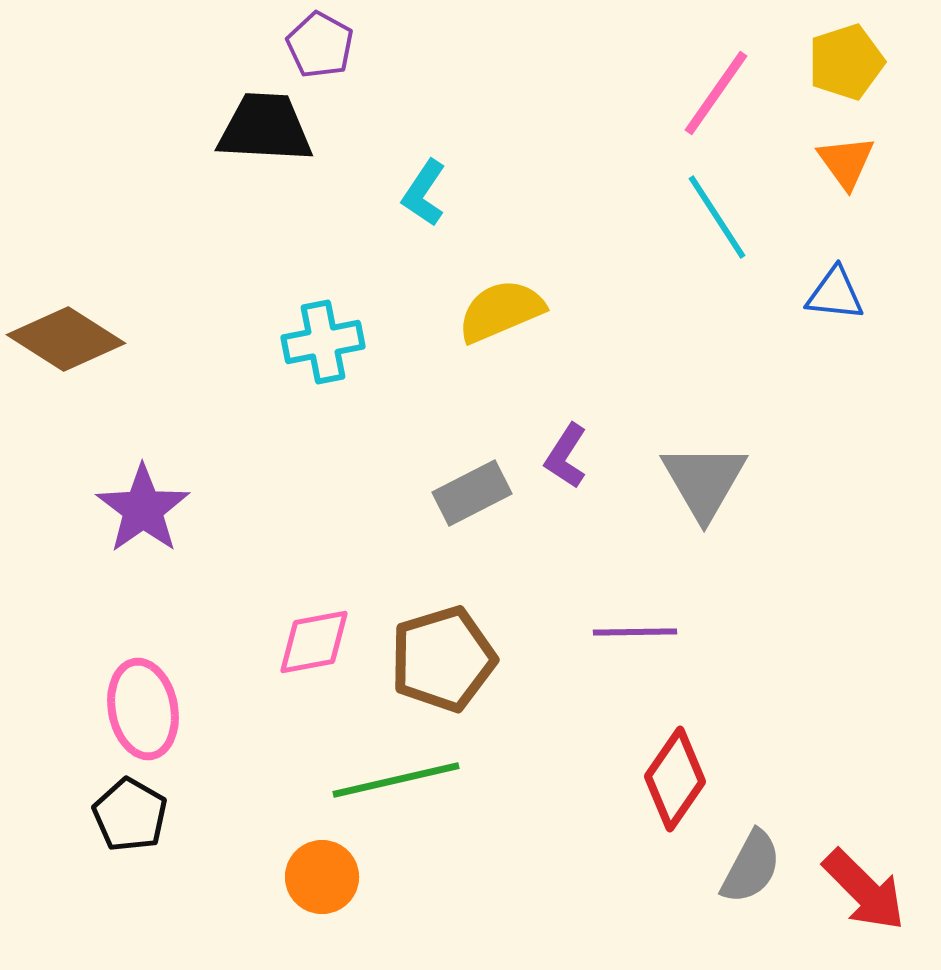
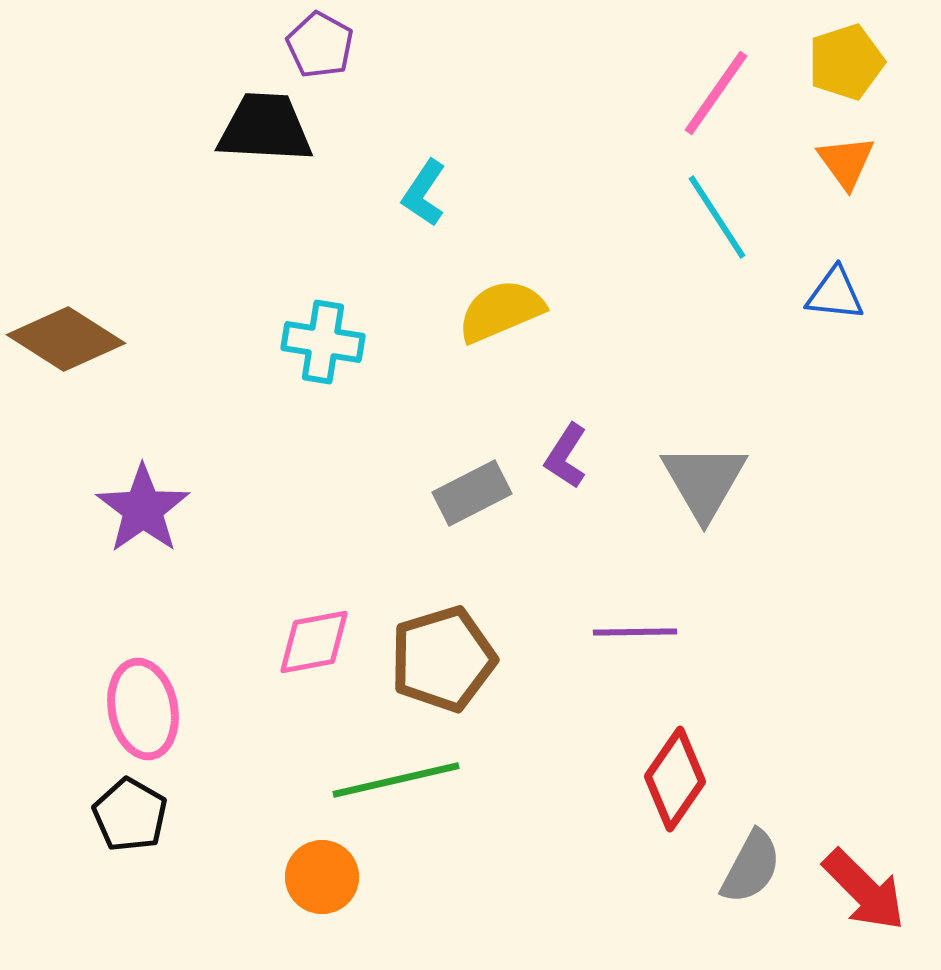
cyan cross: rotated 20 degrees clockwise
